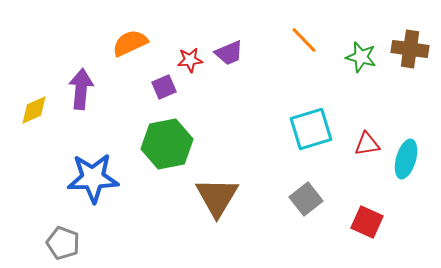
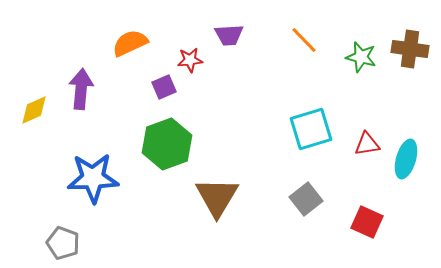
purple trapezoid: moved 18 px up; rotated 20 degrees clockwise
green hexagon: rotated 9 degrees counterclockwise
